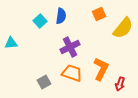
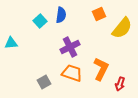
blue semicircle: moved 1 px up
yellow semicircle: moved 1 px left
